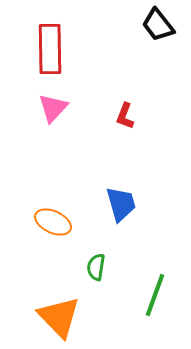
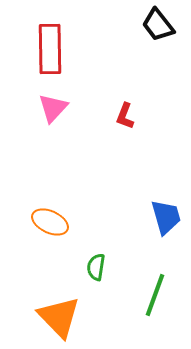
blue trapezoid: moved 45 px right, 13 px down
orange ellipse: moved 3 px left
